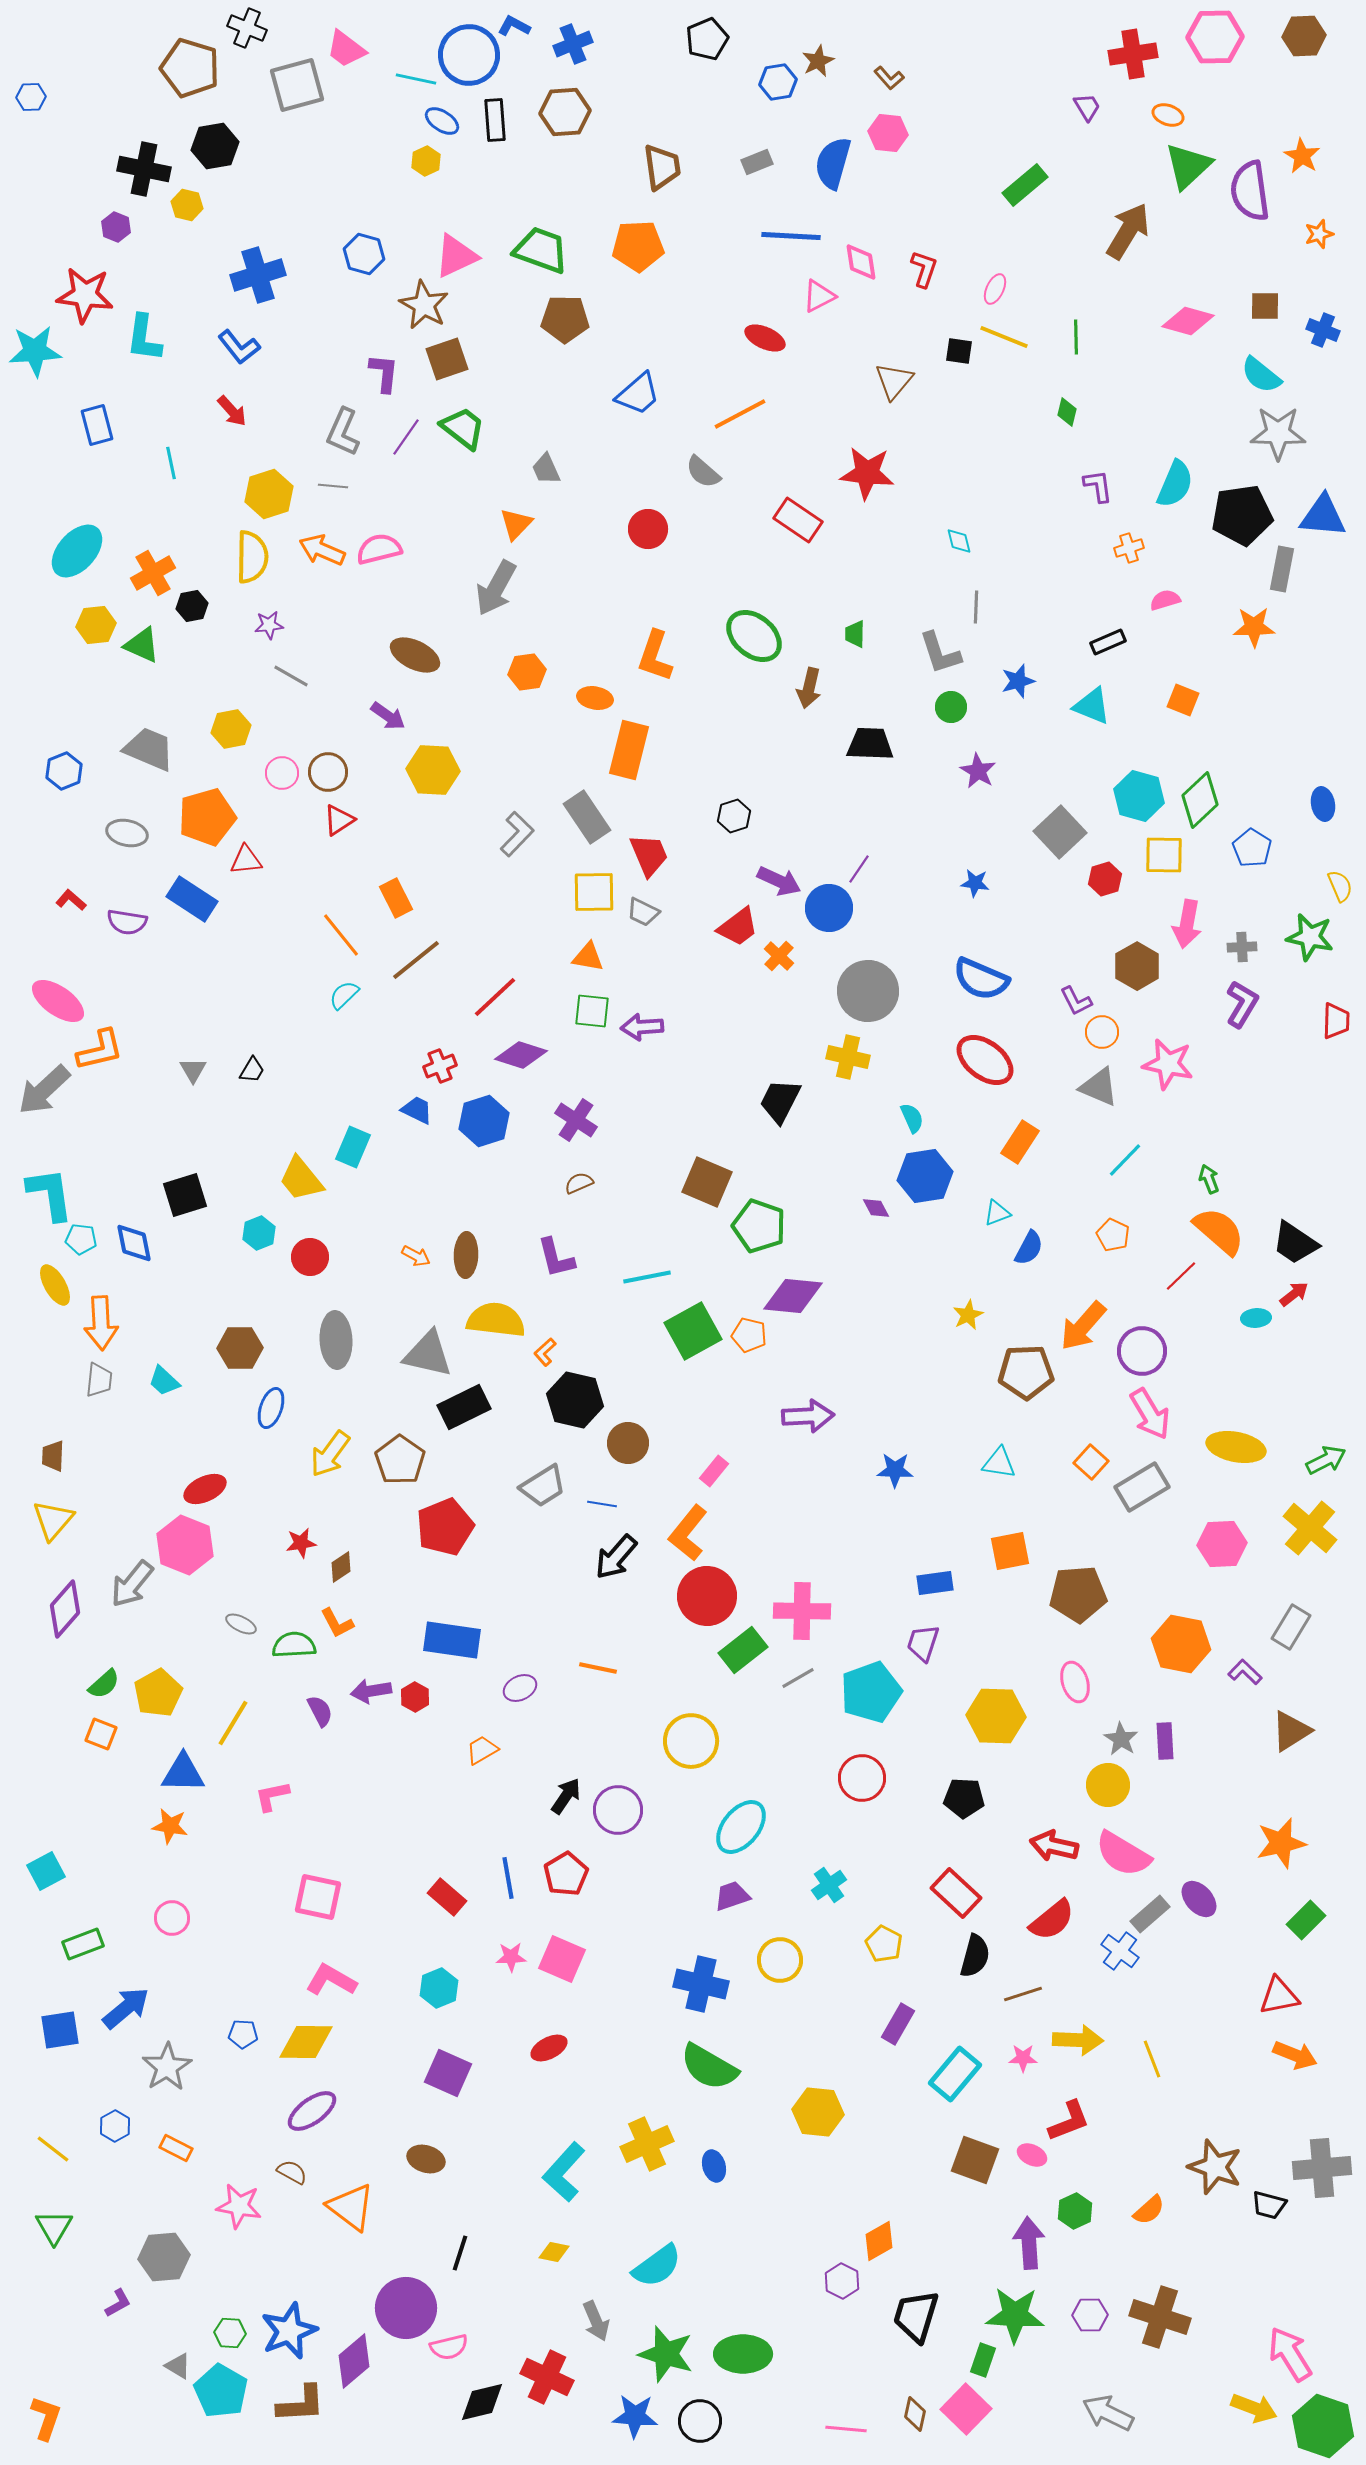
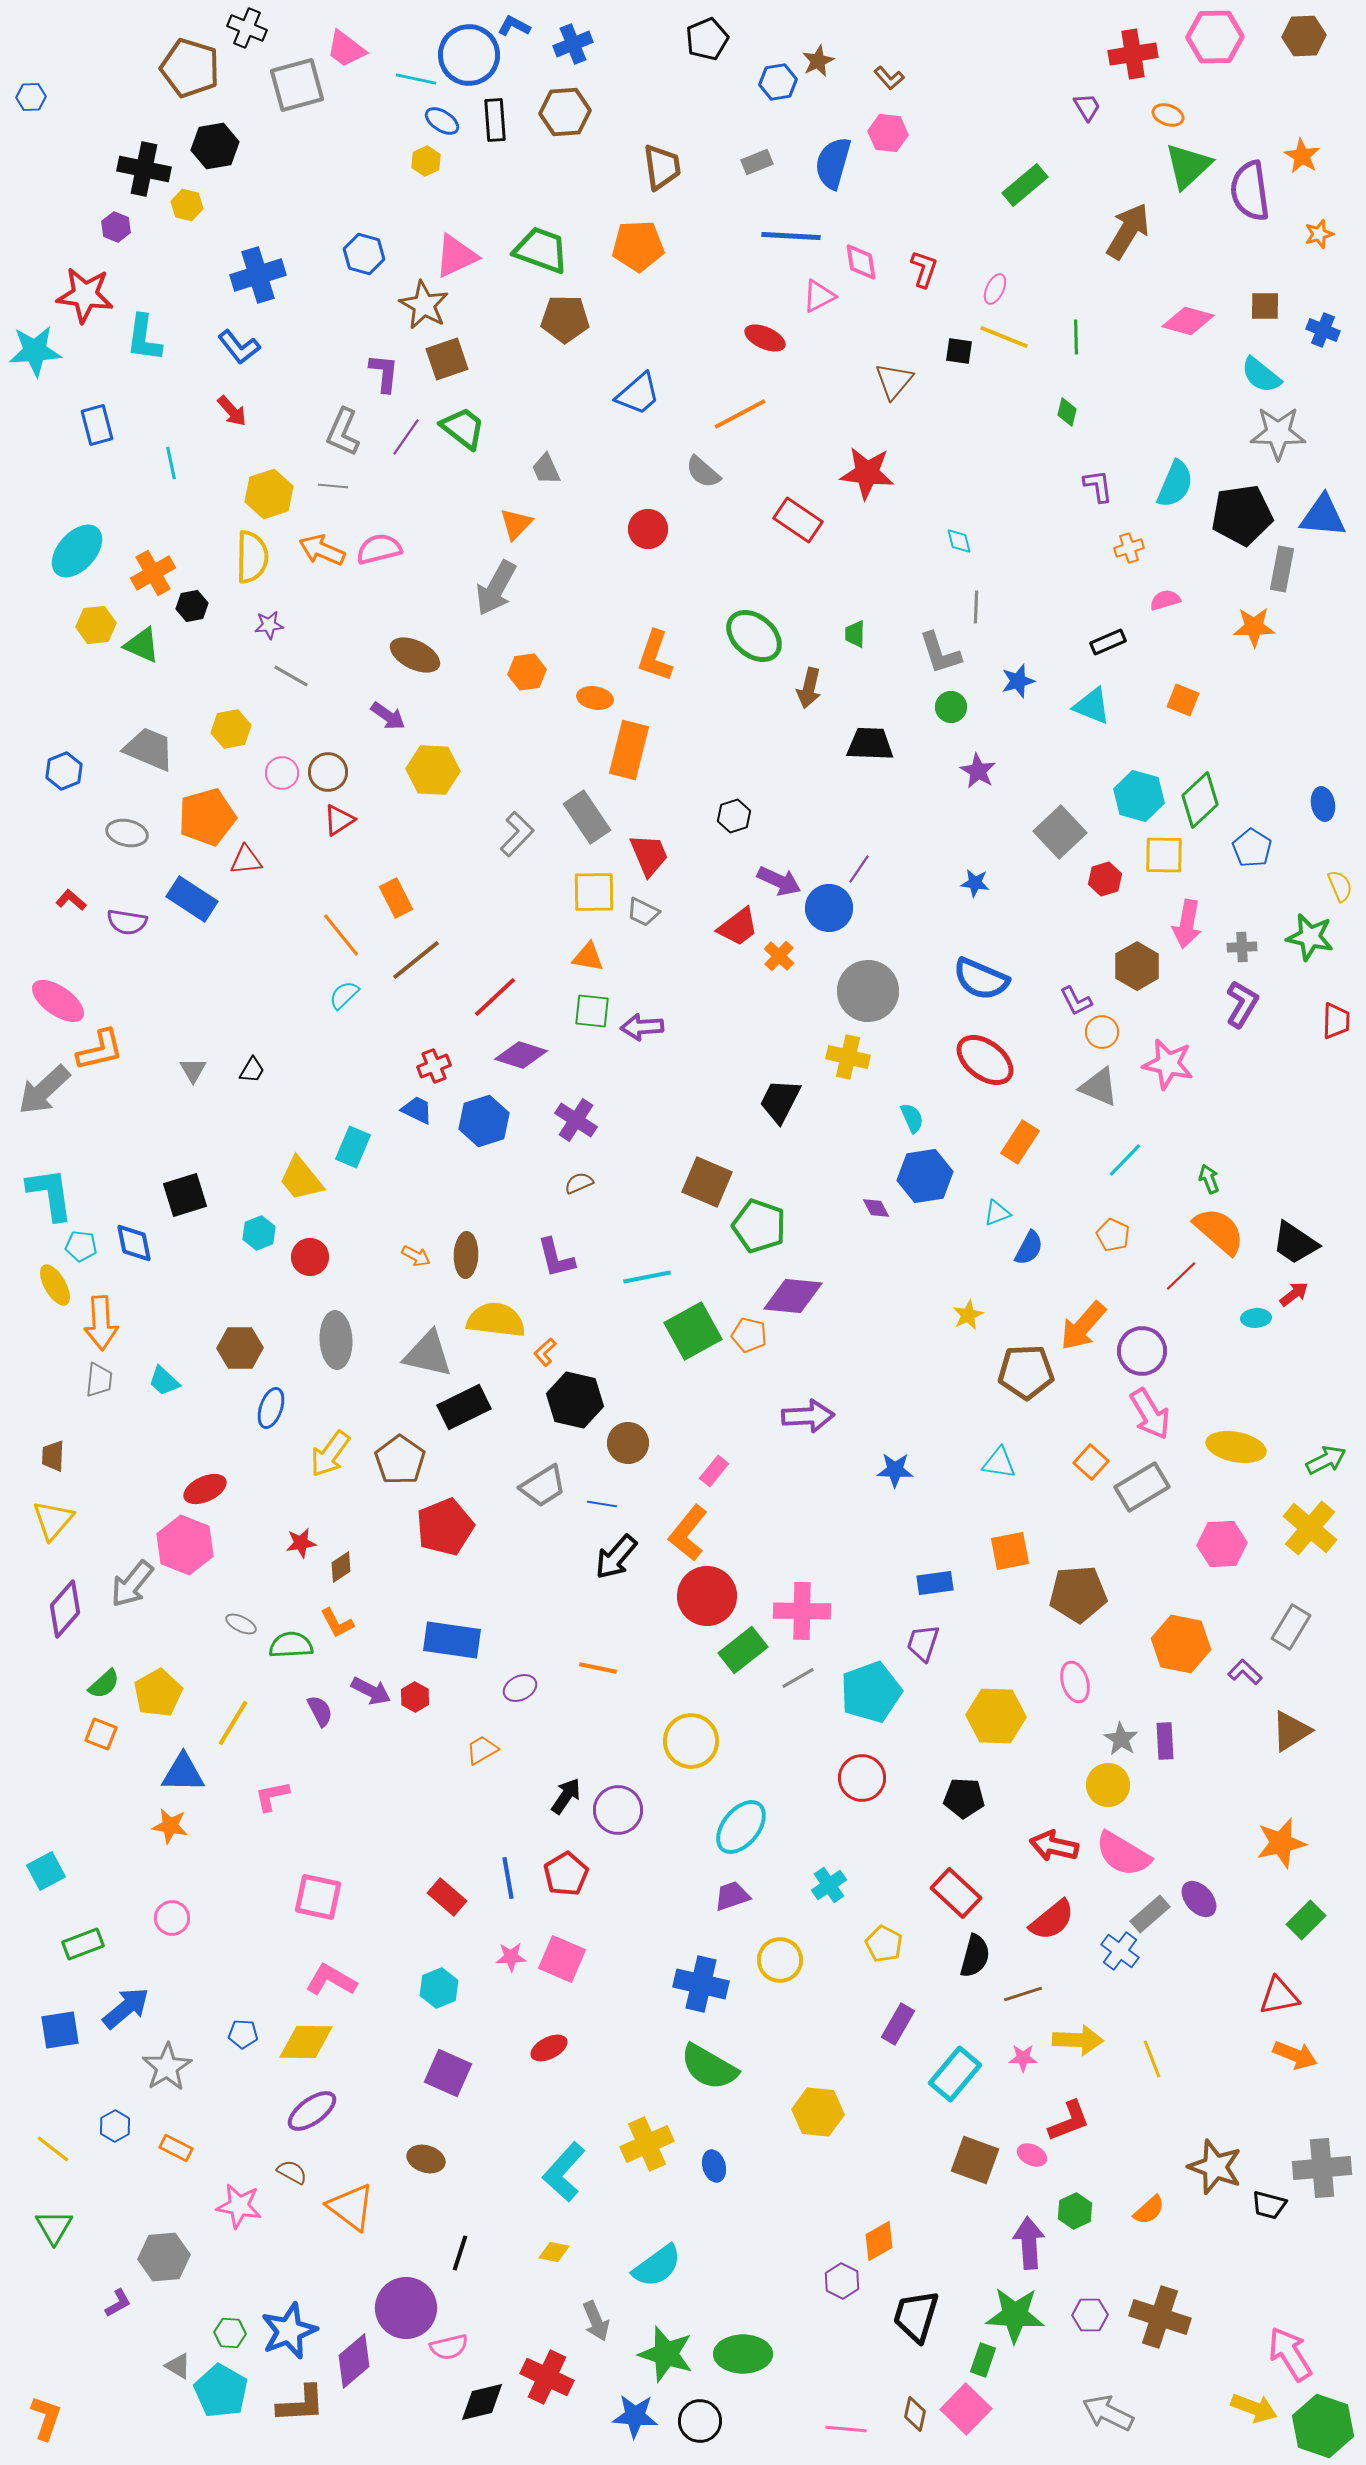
red cross at (440, 1066): moved 6 px left
cyan pentagon at (81, 1239): moved 7 px down
green semicircle at (294, 1645): moved 3 px left
purple arrow at (371, 1691): rotated 144 degrees counterclockwise
